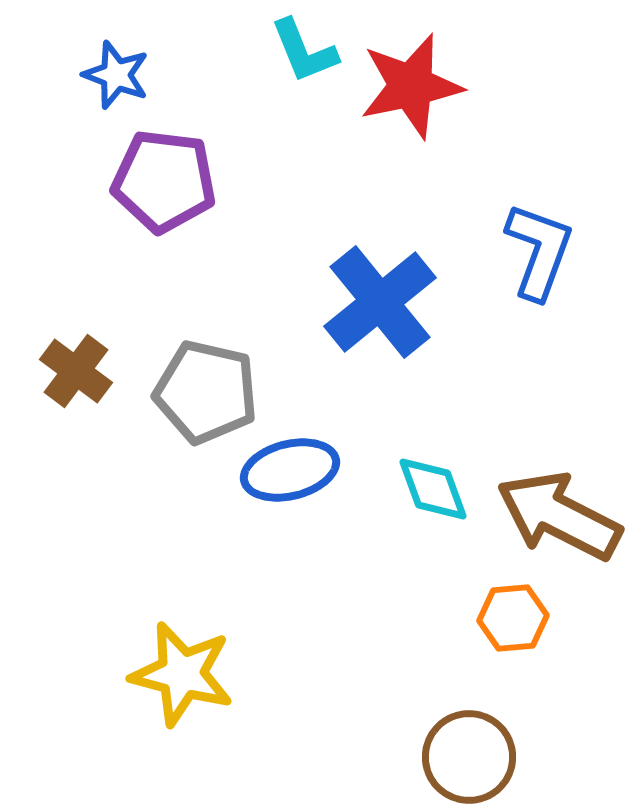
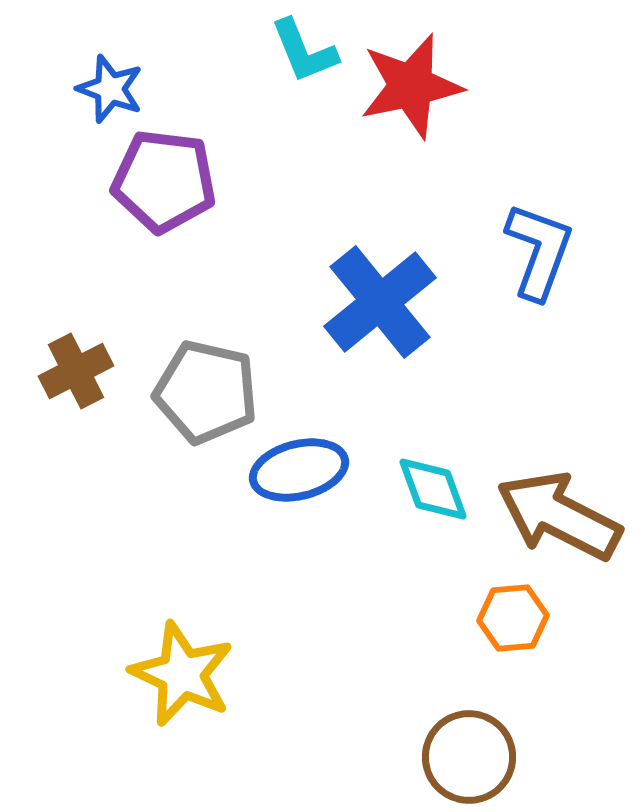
blue star: moved 6 px left, 14 px down
brown cross: rotated 26 degrees clockwise
blue ellipse: moved 9 px right
yellow star: rotated 10 degrees clockwise
